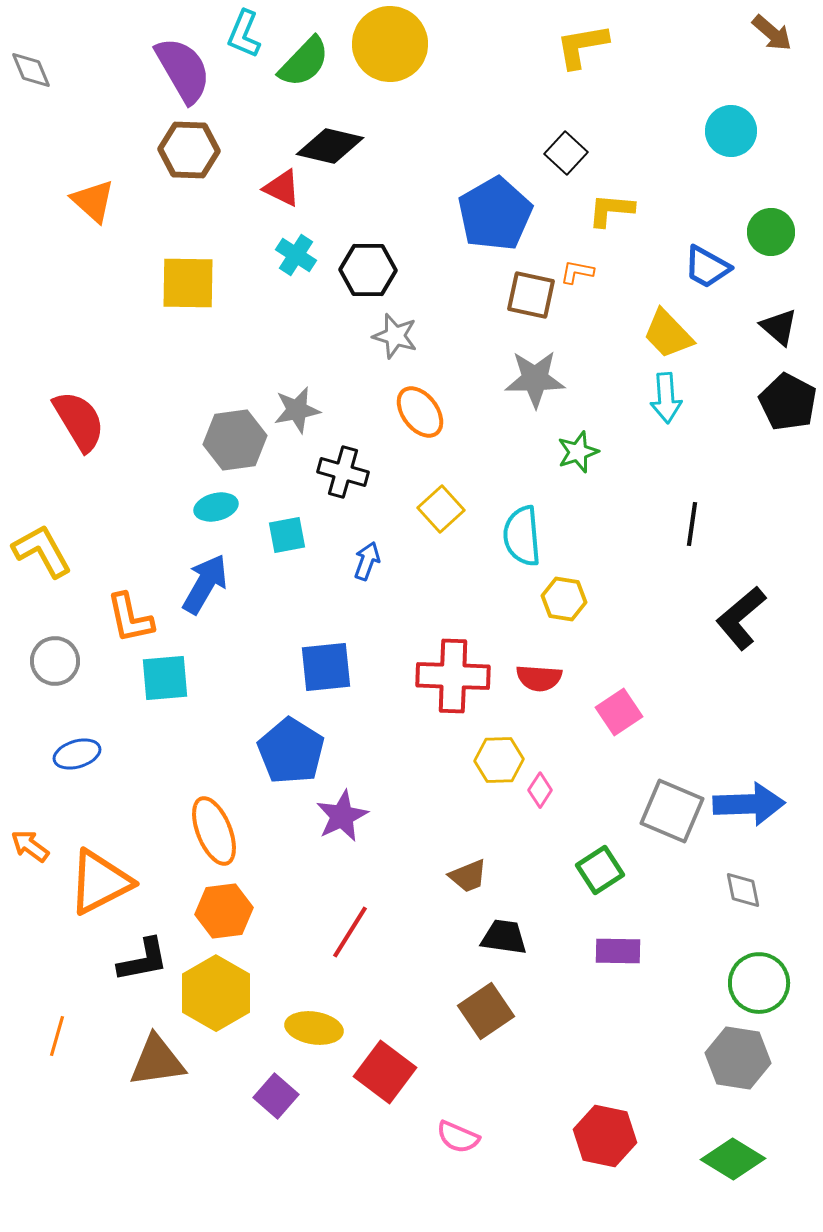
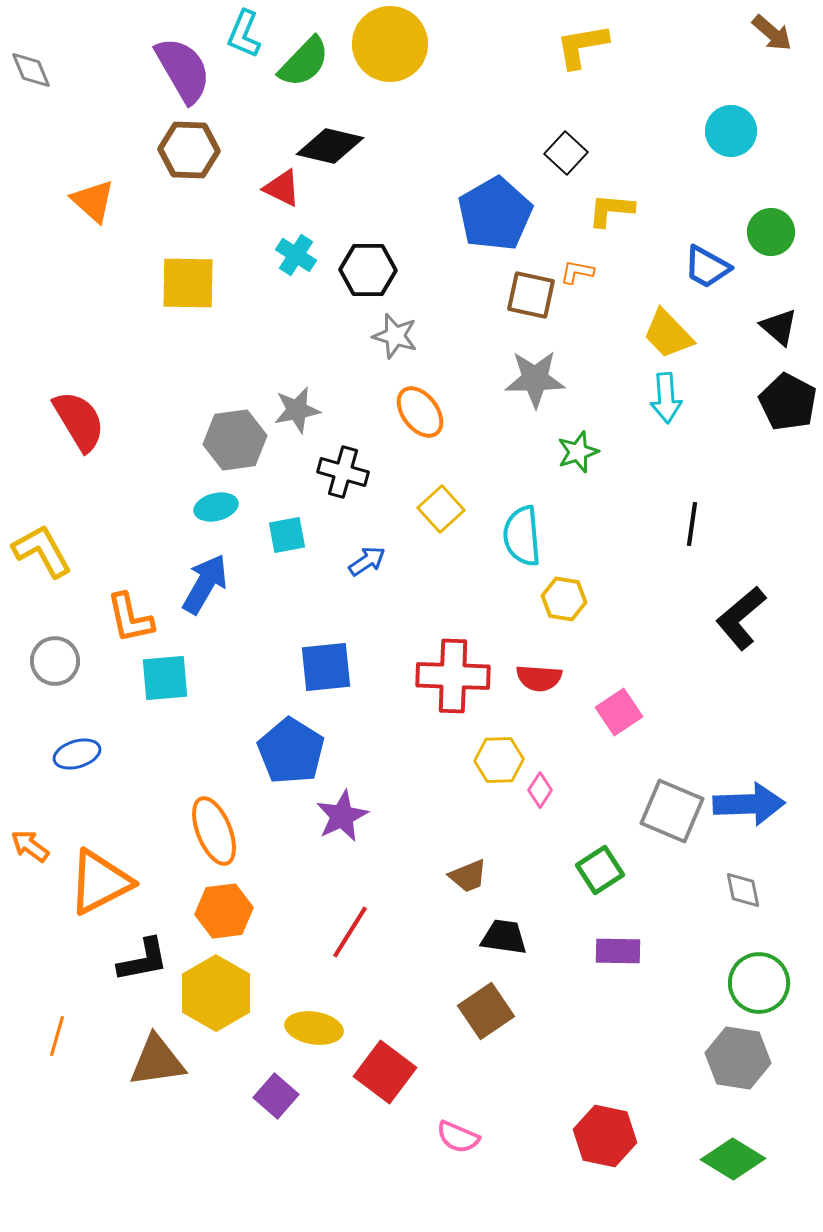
blue arrow at (367, 561): rotated 36 degrees clockwise
